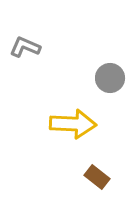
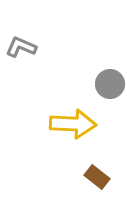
gray L-shape: moved 4 px left
gray circle: moved 6 px down
